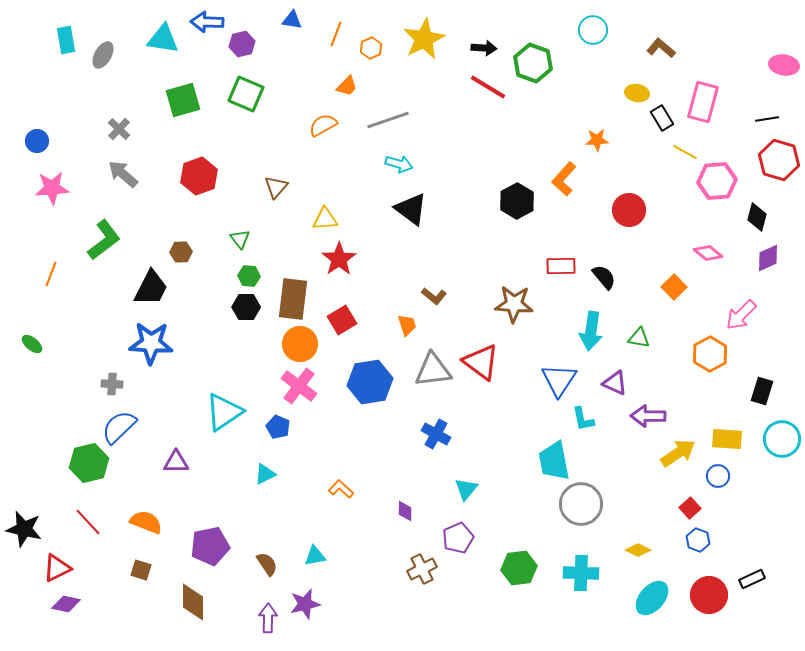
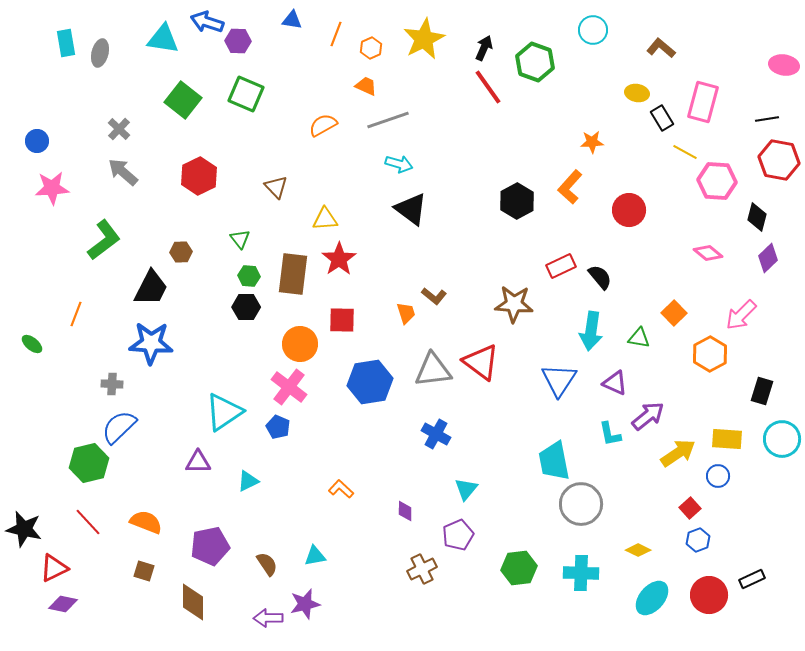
blue arrow at (207, 22): rotated 16 degrees clockwise
cyan rectangle at (66, 40): moved 3 px down
purple hexagon at (242, 44): moved 4 px left, 3 px up; rotated 15 degrees clockwise
black arrow at (484, 48): rotated 70 degrees counterclockwise
gray ellipse at (103, 55): moved 3 px left, 2 px up; rotated 16 degrees counterclockwise
green hexagon at (533, 63): moved 2 px right, 1 px up
orange trapezoid at (347, 86): moved 19 px right; rotated 110 degrees counterclockwise
red line at (488, 87): rotated 24 degrees clockwise
green square at (183, 100): rotated 36 degrees counterclockwise
orange star at (597, 140): moved 5 px left, 2 px down
red hexagon at (779, 160): rotated 6 degrees counterclockwise
gray arrow at (123, 174): moved 2 px up
red hexagon at (199, 176): rotated 6 degrees counterclockwise
orange L-shape at (564, 179): moved 6 px right, 8 px down
pink hexagon at (717, 181): rotated 9 degrees clockwise
brown triangle at (276, 187): rotated 25 degrees counterclockwise
purple diamond at (768, 258): rotated 20 degrees counterclockwise
red rectangle at (561, 266): rotated 24 degrees counterclockwise
orange line at (51, 274): moved 25 px right, 40 px down
black semicircle at (604, 277): moved 4 px left
orange square at (674, 287): moved 26 px down
brown rectangle at (293, 299): moved 25 px up
red square at (342, 320): rotated 32 degrees clockwise
orange trapezoid at (407, 325): moved 1 px left, 12 px up
pink cross at (299, 386): moved 10 px left, 1 px down
purple arrow at (648, 416): rotated 140 degrees clockwise
cyan L-shape at (583, 419): moved 27 px right, 15 px down
purple triangle at (176, 462): moved 22 px right
cyan triangle at (265, 474): moved 17 px left, 7 px down
purple pentagon at (458, 538): moved 3 px up
blue hexagon at (698, 540): rotated 20 degrees clockwise
red triangle at (57, 568): moved 3 px left
brown square at (141, 570): moved 3 px right, 1 px down
purple diamond at (66, 604): moved 3 px left
purple arrow at (268, 618): rotated 92 degrees counterclockwise
